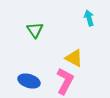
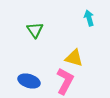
yellow triangle: rotated 12 degrees counterclockwise
